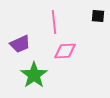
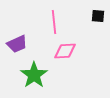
purple trapezoid: moved 3 px left
